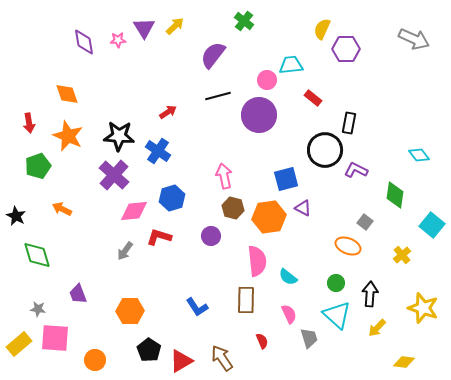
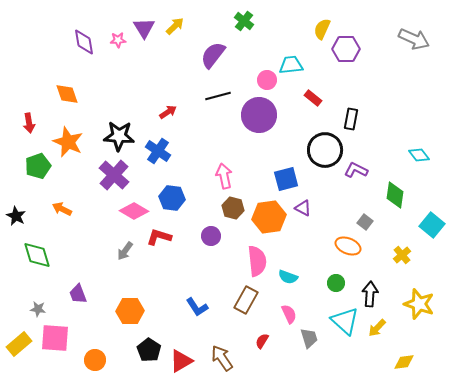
black rectangle at (349, 123): moved 2 px right, 4 px up
orange star at (68, 136): moved 6 px down
blue hexagon at (172, 198): rotated 25 degrees clockwise
pink diamond at (134, 211): rotated 36 degrees clockwise
cyan semicircle at (288, 277): rotated 18 degrees counterclockwise
brown rectangle at (246, 300): rotated 28 degrees clockwise
yellow star at (423, 308): moved 4 px left, 4 px up
cyan triangle at (337, 315): moved 8 px right, 6 px down
red semicircle at (262, 341): rotated 126 degrees counterclockwise
yellow diamond at (404, 362): rotated 15 degrees counterclockwise
